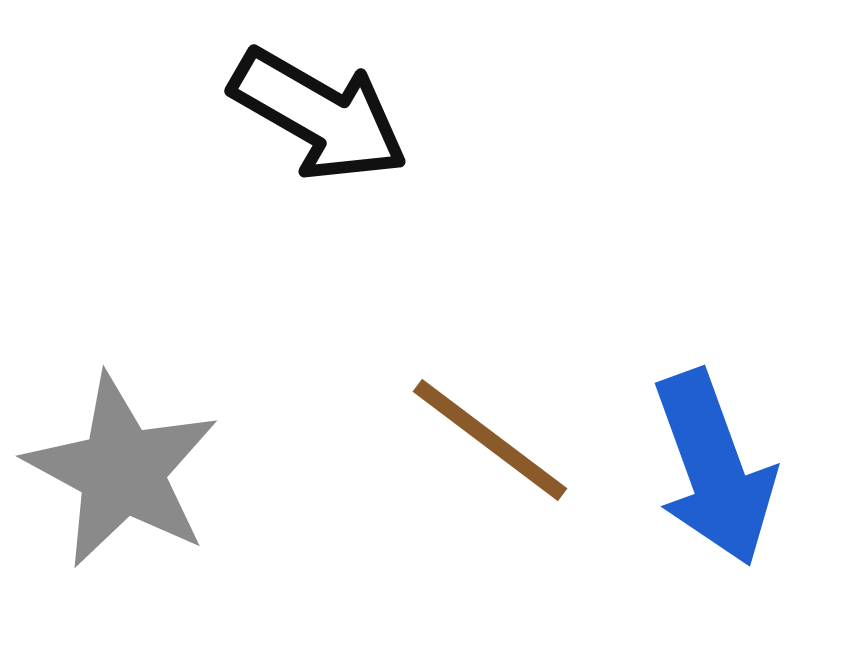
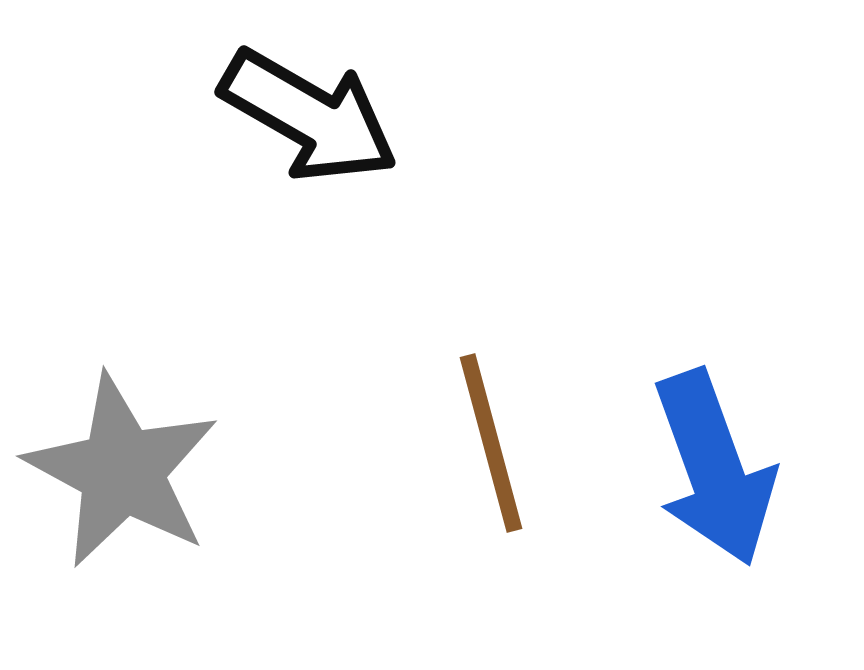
black arrow: moved 10 px left, 1 px down
brown line: moved 1 px right, 3 px down; rotated 38 degrees clockwise
